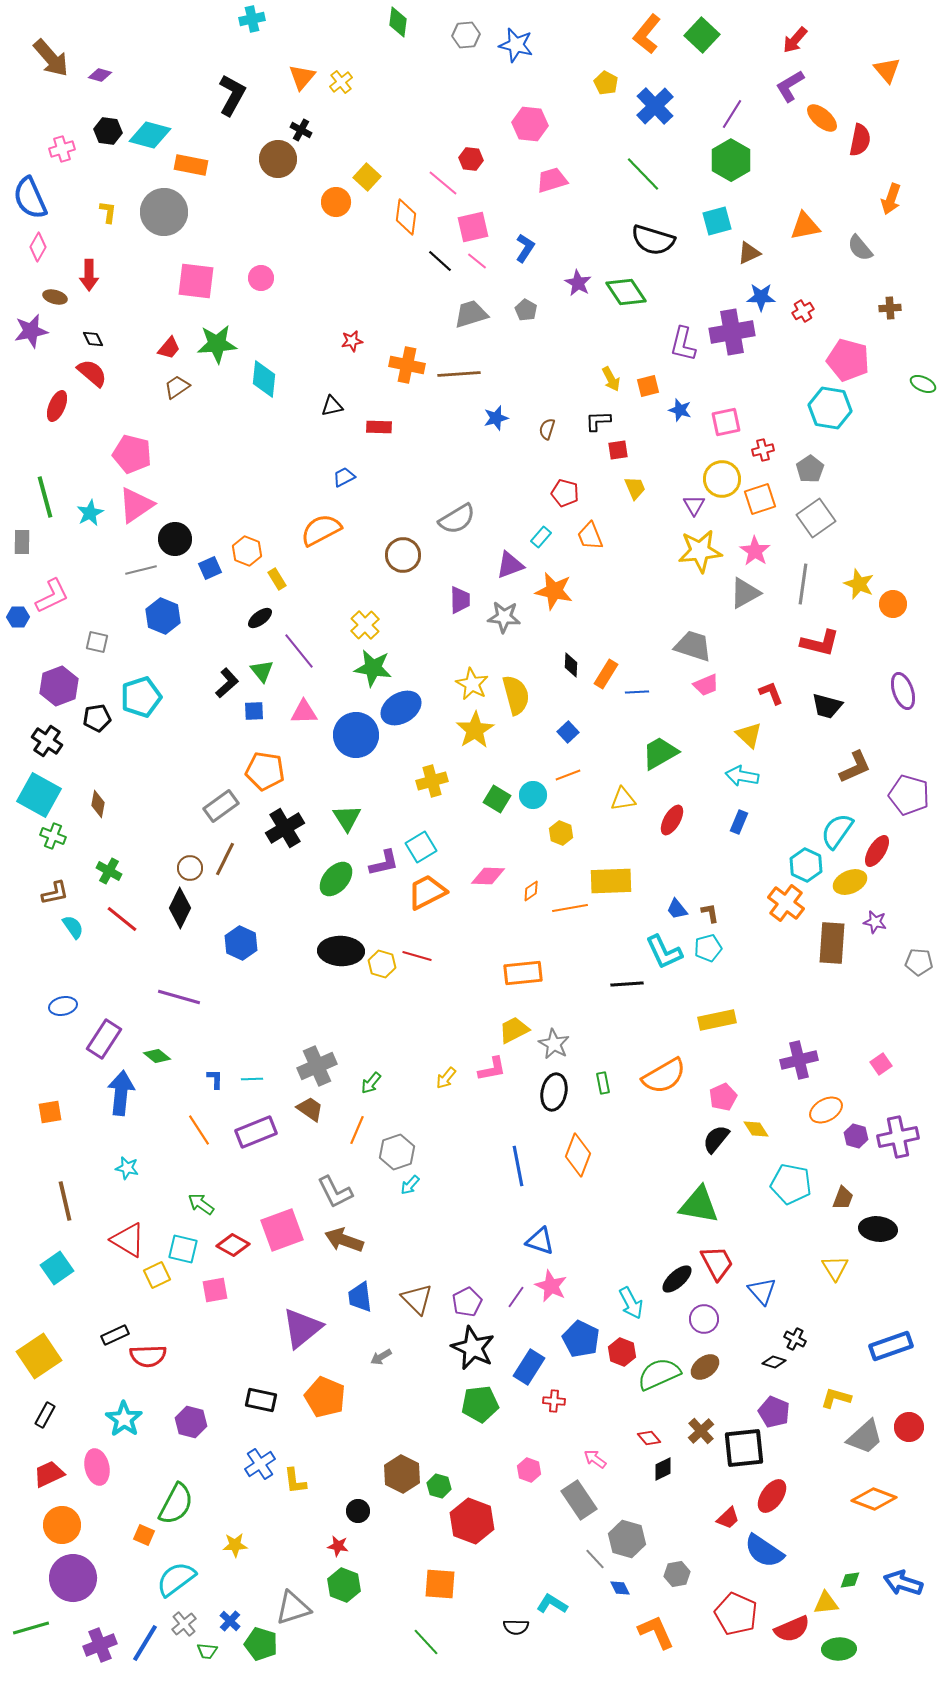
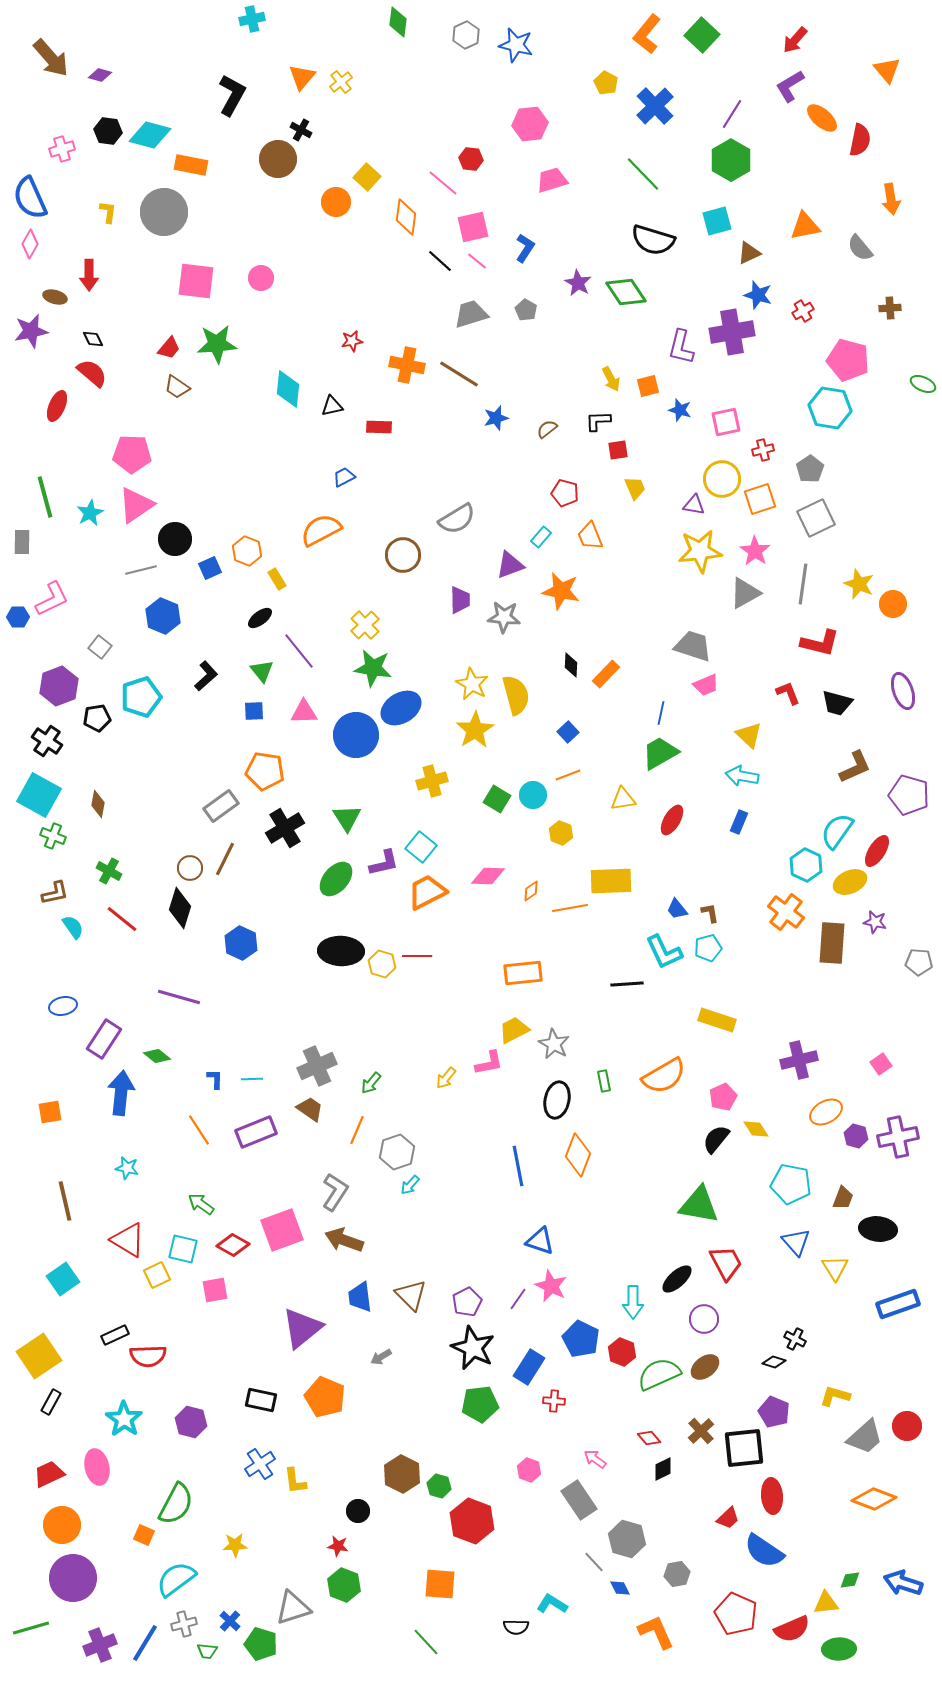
gray hexagon at (466, 35): rotated 20 degrees counterclockwise
pink hexagon at (530, 124): rotated 12 degrees counterclockwise
orange arrow at (891, 199): rotated 28 degrees counterclockwise
pink diamond at (38, 247): moved 8 px left, 3 px up
blue star at (761, 297): moved 3 px left, 2 px up; rotated 16 degrees clockwise
purple L-shape at (683, 344): moved 2 px left, 3 px down
brown line at (459, 374): rotated 36 degrees clockwise
cyan diamond at (264, 379): moved 24 px right, 10 px down
brown trapezoid at (177, 387): rotated 112 degrees counterclockwise
brown semicircle at (547, 429): rotated 35 degrees clockwise
pink pentagon at (132, 454): rotated 12 degrees counterclockwise
purple triangle at (694, 505): rotated 50 degrees counterclockwise
gray square at (816, 518): rotated 9 degrees clockwise
orange star at (554, 591): moved 7 px right
pink L-shape at (52, 596): moved 3 px down
gray square at (97, 642): moved 3 px right, 5 px down; rotated 25 degrees clockwise
orange rectangle at (606, 674): rotated 12 degrees clockwise
black L-shape at (227, 683): moved 21 px left, 7 px up
blue line at (637, 692): moved 24 px right, 21 px down; rotated 75 degrees counterclockwise
red L-shape at (771, 693): moved 17 px right
black trapezoid at (827, 706): moved 10 px right, 3 px up
cyan square at (421, 847): rotated 20 degrees counterclockwise
orange cross at (786, 903): moved 9 px down
black diamond at (180, 908): rotated 9 degrees counterclockwise
red line at (417, 956): rotated 16 degrees counterclockwise
yellow rectangle at (717, 1020): rotated 30 degrees clockwise
pink L-shape at (492, 1069): moved 3 px left, 6 px up
green rectangle at (603, 1083): moved 1 px right, 2 px up
black ellipse at (554, 1092): moved 3 px right, 8 px down
orange ellipse at (826, 1110): moved 2 px down
gray L-shape at (335, 1192): rotated 120 degrees counterclockwise
red trapezoid at (717, 1263): moved 9 px right
cyan square at (57, 1268): moved 6 px right, 11 px down
blue triangle at (762, 1291): moved 34 px right, 49 px up
purple line at (516, 1297): moved 2 px right, 2 px down
brown triangle at (417, 1299): moved 6 px left, 4 px up
cyan arrow at (631, 1303): moved 2 px right, 1 px up; rotated 28 degrees clockwise
blue rectangle at (891, 1346): moved 7 px right, 42 px up
yellow L-shape at (836, 1398): moved 1 px left, 2 px up
black rectangle at (45, 1415): moved 6 px right, 13 px up
red circle at (909, 1427): moved 2 px left, 1 px up
red ellipse at (772, 1496): rotated 40 degrees counterclockwise
gray line at (595, 1559): moved 1 px left, 3 px down
gray cross at (184, 1624): rotated 25 degrees clockwise
